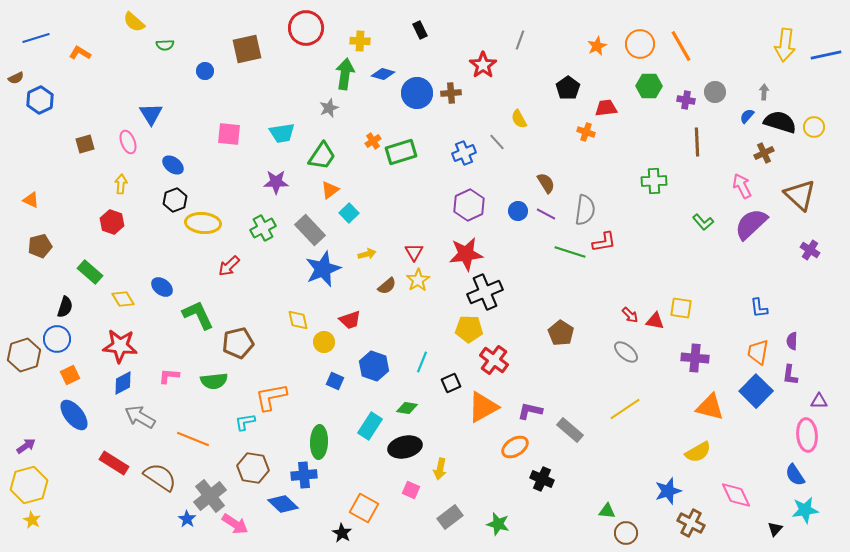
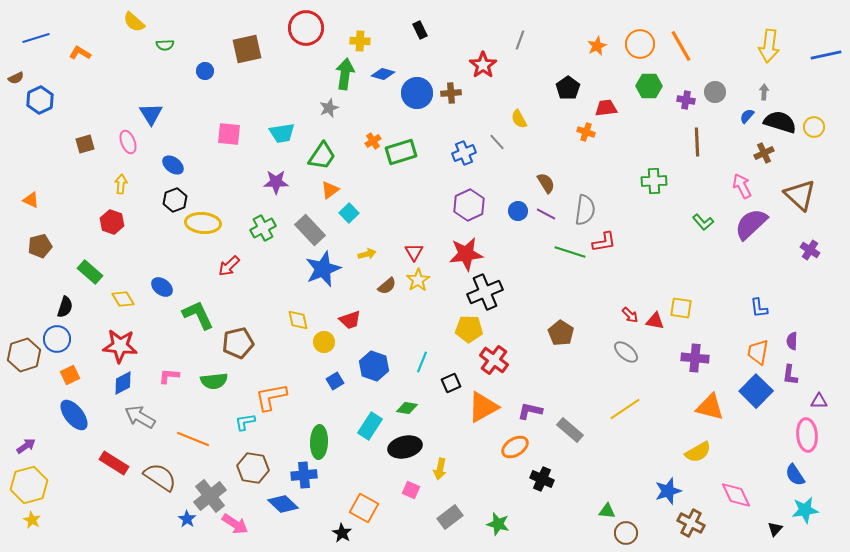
yellow arrow at (785, 45): moved 16 px left, 1 px down
blue square at (335, 381): rotated 36 degrees clockwise
